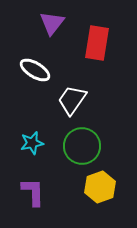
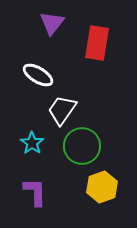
white ellipse: moved 3 px right, 5 px down
white trapezoid: moved 10 px left, 10 px down
cyan star: rotated 25 degrees counterclockwise
yellow hexagon: moved 2 px right
purple L-shape: moved 2 px right
